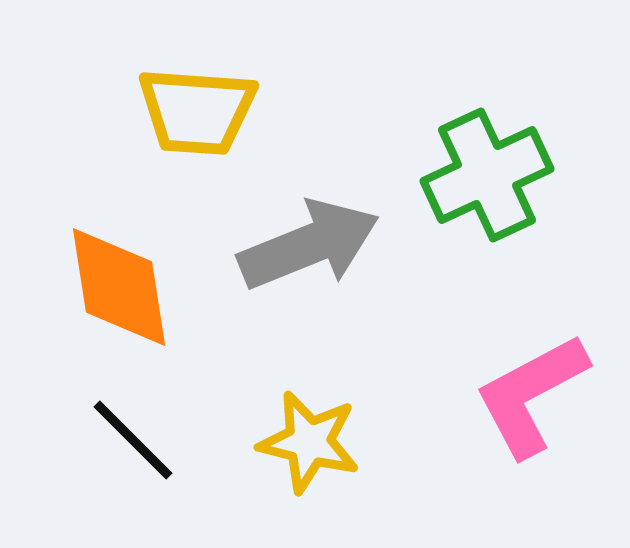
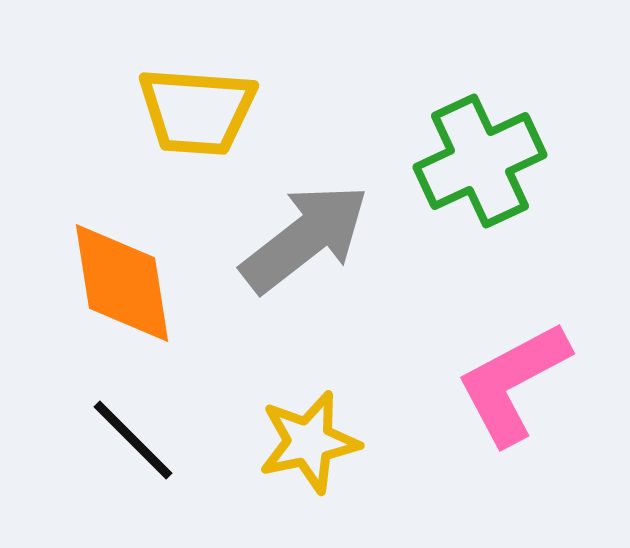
green cross: moved 7 px left, 14 px up
gray arrow: moved 4 px left, 7 px up; rotated 16 degrees counterclockwise
orange diamond: moved 3 px right, 4 px up
pink L-shape: moved 18 px left, 12 px up
yellow star: rotated 26 degrees counterclockwise
